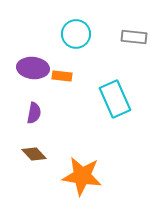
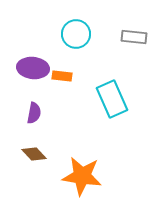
cyan rectangle: moved 3 px left
